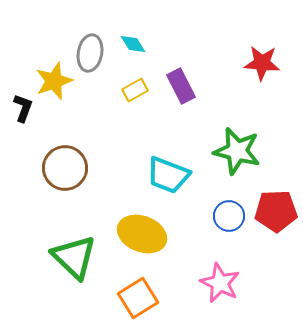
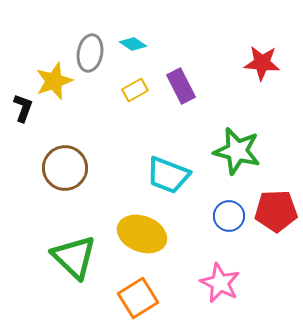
cyan diamond: rotated 24 degrees counterclockwise
